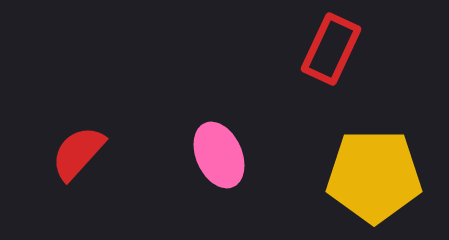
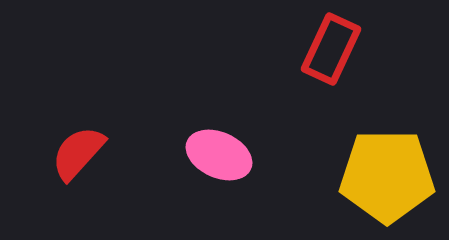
pink ellipse: rotated 42 degrees counterclockwise
yellow pentagon: moved 13 px right
